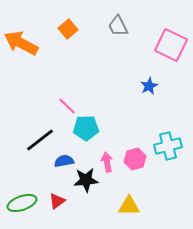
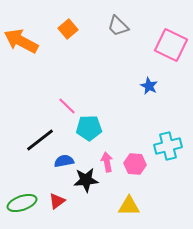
gray trapezoid: rotated 20 degrees counterclockwise
orange arrow: moved 2 px up
blue star: rotated 18 degrees counterclockwise
cyan pentagon: moved 3 px right
pink hexagon: moved 5 px down; rotated 20 degrees clockwise
